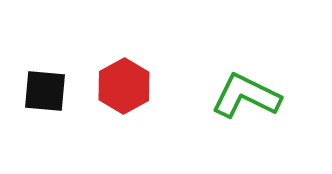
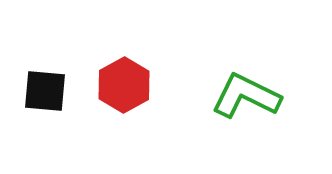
red hexagon: moved 1 px up
